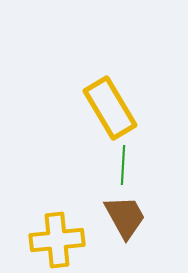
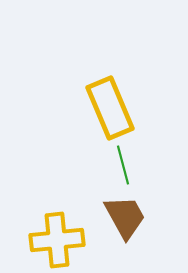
yellow rectangle: rotated 8 degrees clockwise
green line: rotated 18 degrees counterclockwise
